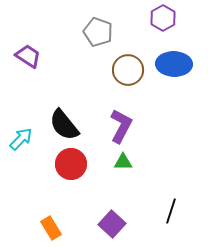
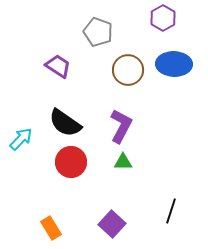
purple trapezoid: moved 30 px right, 10 px down
black semicircle: moved 1 px right, 2 px up; rotated 16 degrees counterclockwise
red circle: moved 2 px up
